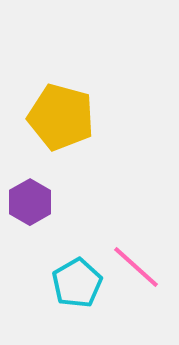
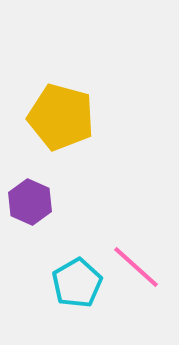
purple hexagon: rotated 6 degrees counterclockwise
